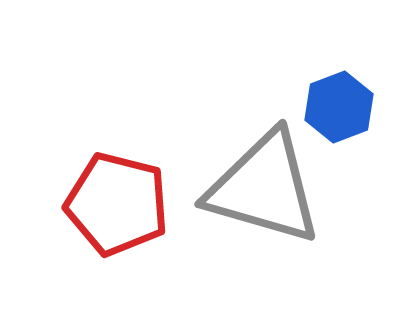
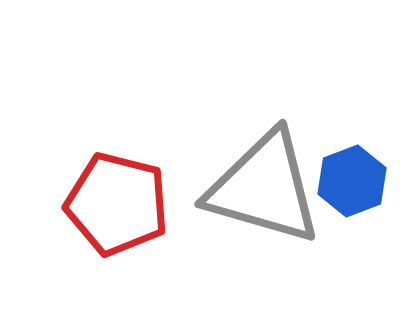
blue hexagon: moved 13 px right, 74 px down
